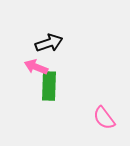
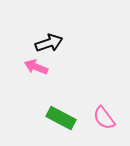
green rectangle: moved 12 px right, 32 px down; rotated 64 degrees counterclockwise
